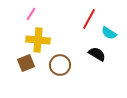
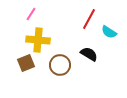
cyan semicircle: moved 1 px up
black semicircle: moved 8 px left
